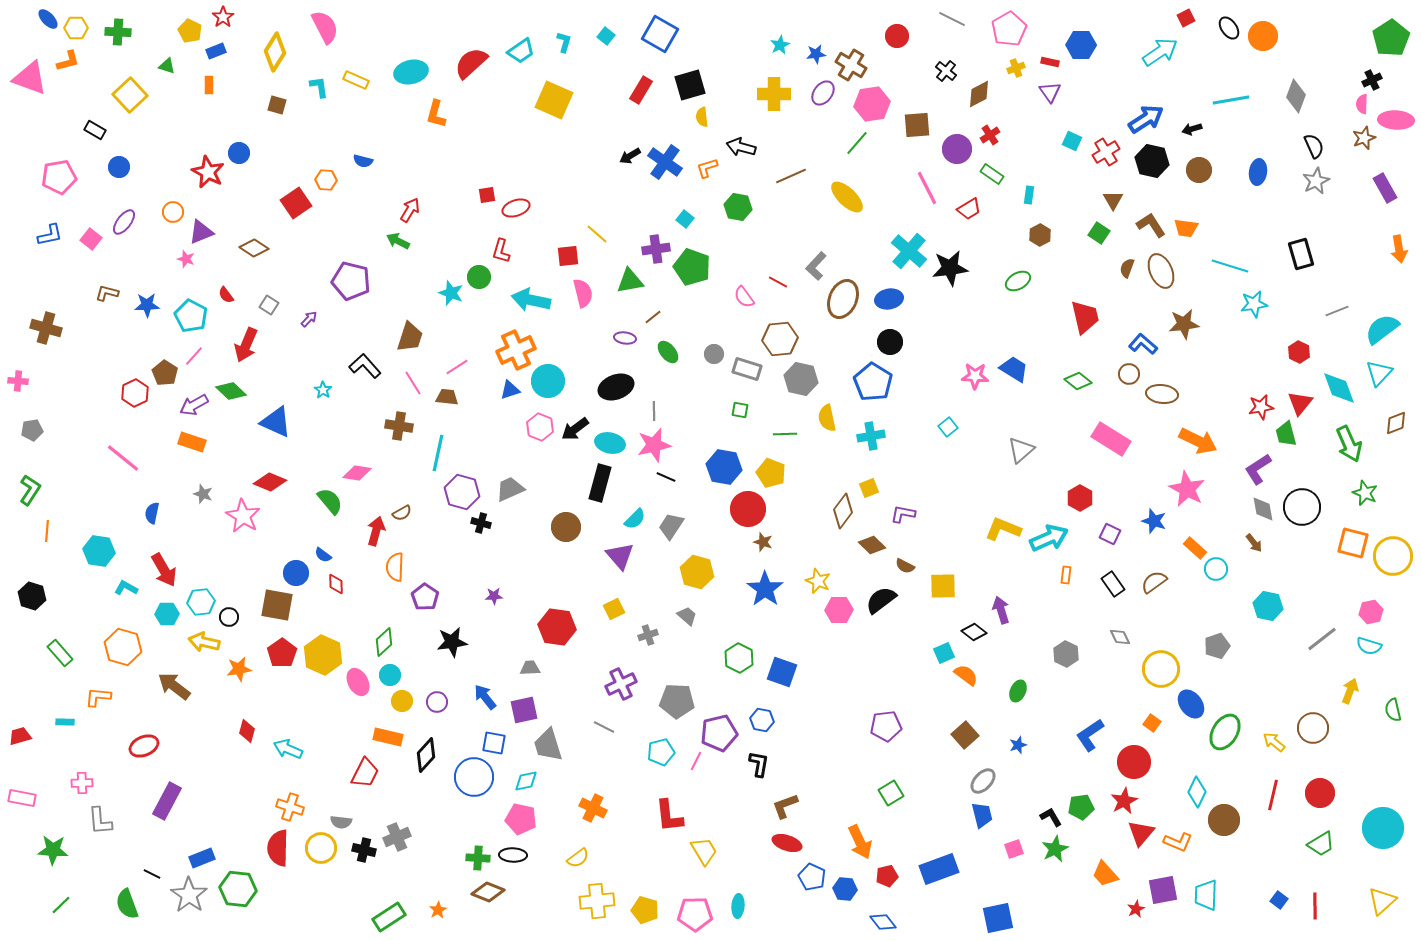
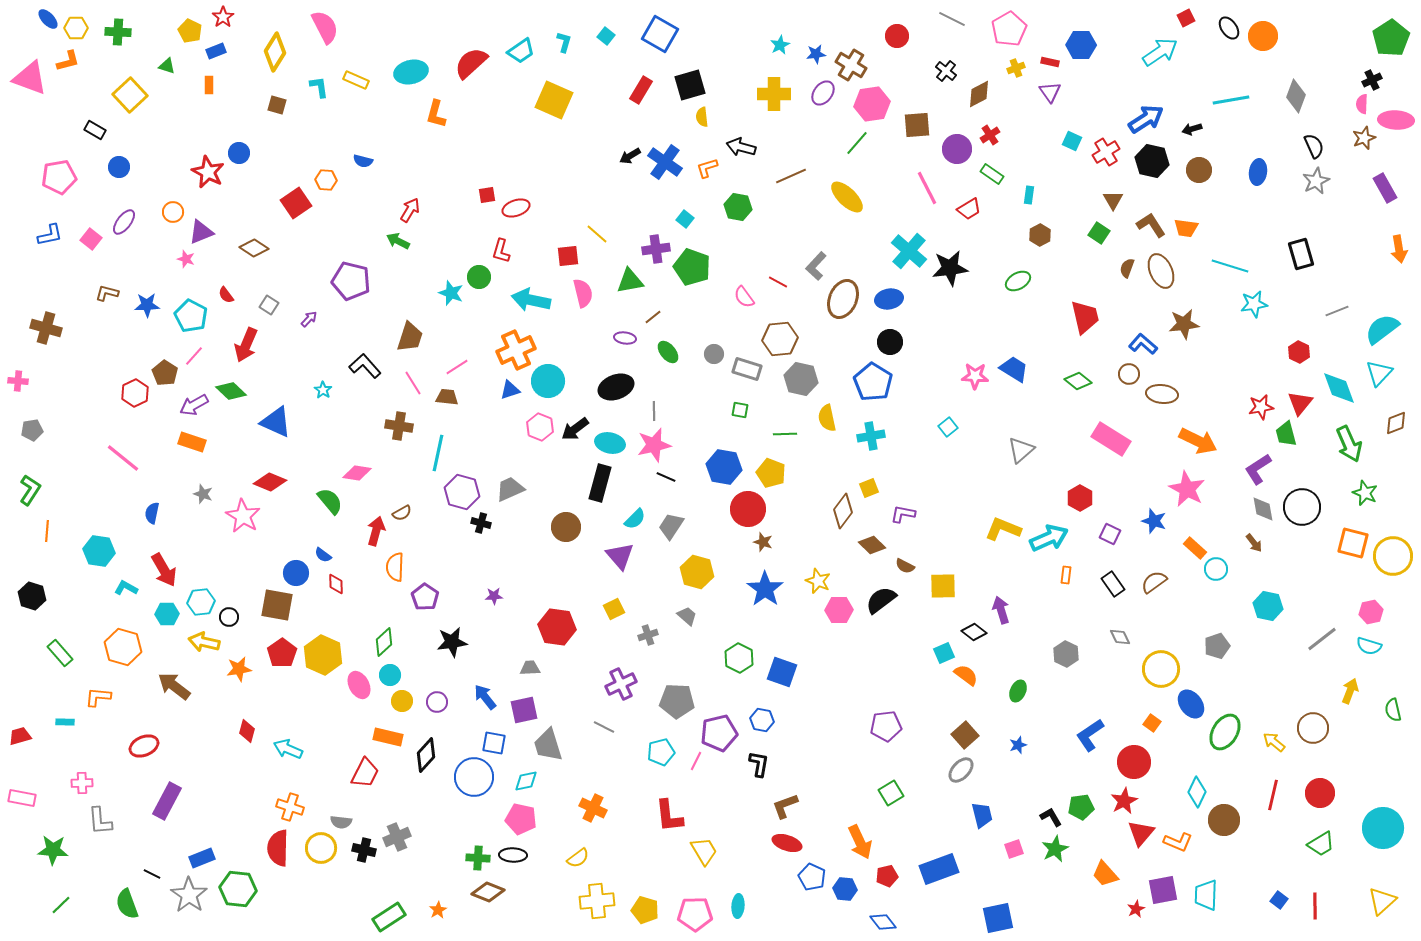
pink ellipse at (358, 682): moved 1 px right, 3 px down
gray ellipse at (983, 781): moved 22 px left, 11 px up
